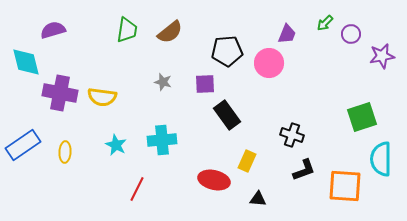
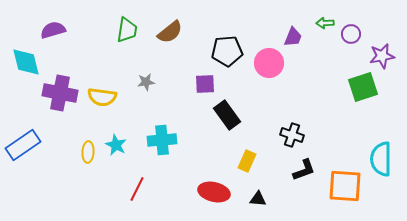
green arrow: rotated 42 degrees clockwise
purple trapezoid: moved 6 px right, 3 px down
gray star: moved 17 px left; rotated 24 degrees counterclockwise
green square: moved 1 px right, 30 px up
yellow ellipse: moved 23 px right
red ellipse: moved 12 px down
